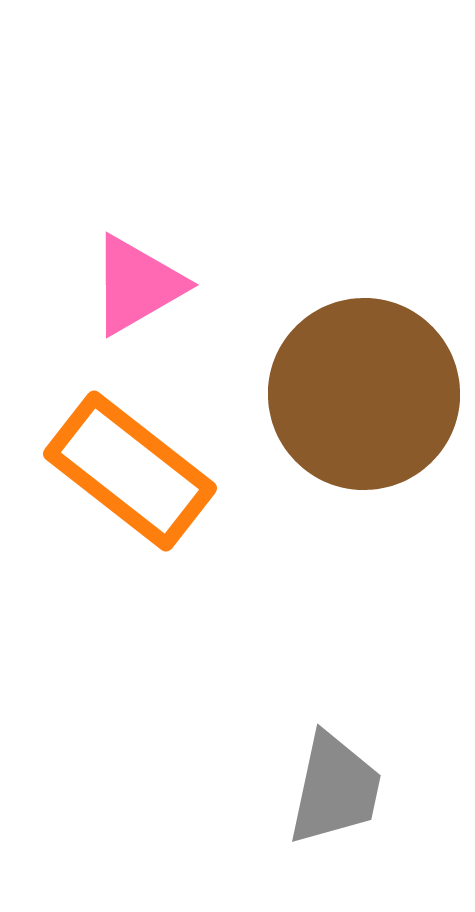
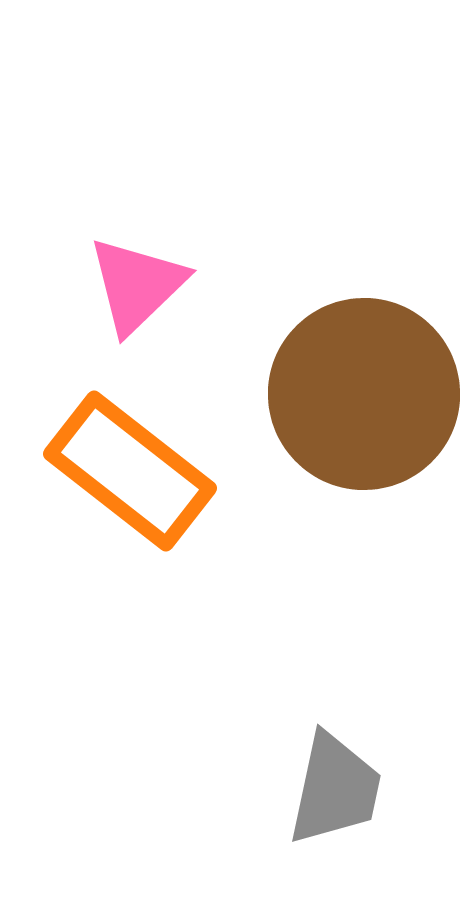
pink triangle: rotated 14 degrees counterclockwise
